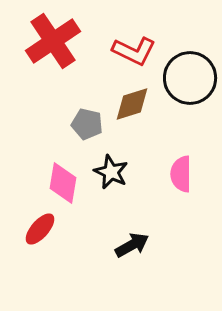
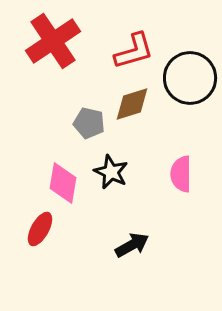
red L-shape: rotated 42 degrees counterclockwise
gray pentagon: moved 2 px right, 1 px up
red ellipse: rotated 12 degrees counterclockwise
